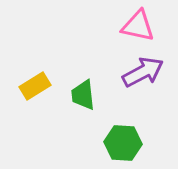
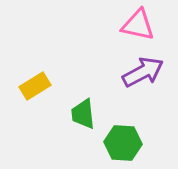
pink triangle: moved 1 px up
green trapezoid: moved 19 px down
